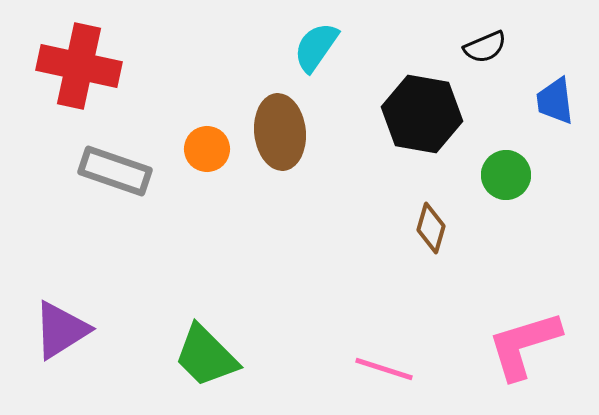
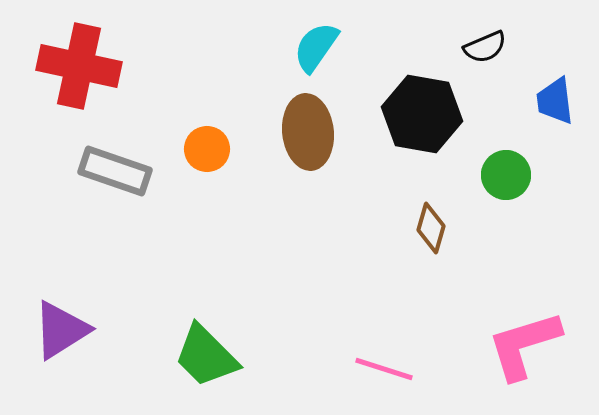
brown ellipse: moved 28 px right
